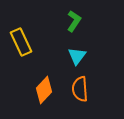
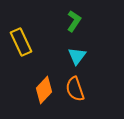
orange semicircle: moved 5 px left; rotated 15 degrees counterclockwise
